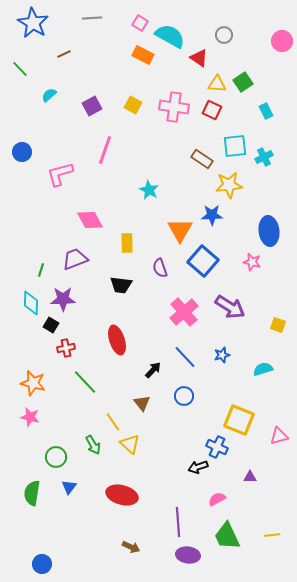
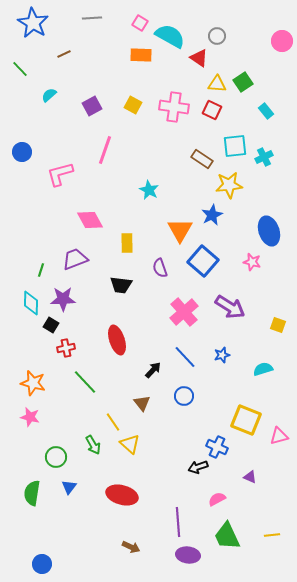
gray circle at (224, 35): moved 7 px left, 1 px down
orange rectangle at (143, 55): moved 2 px left; rotated 25 degrees counterclockwise
cyan rectangle at (266, 111): rotated 14 degrees counterclockwise
blue star at (212, 215): rotated 25 degrees counterclockwise
blue ellipse at (269, 231): rotated 12 degrees counterclockwise
yellow square at (239, 420): moved 7 px right
purple triangle at (250, 477): rotated 24 degrees clockwise
